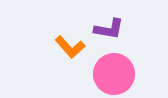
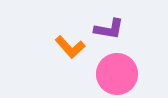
pink circle: moved 3 px right
